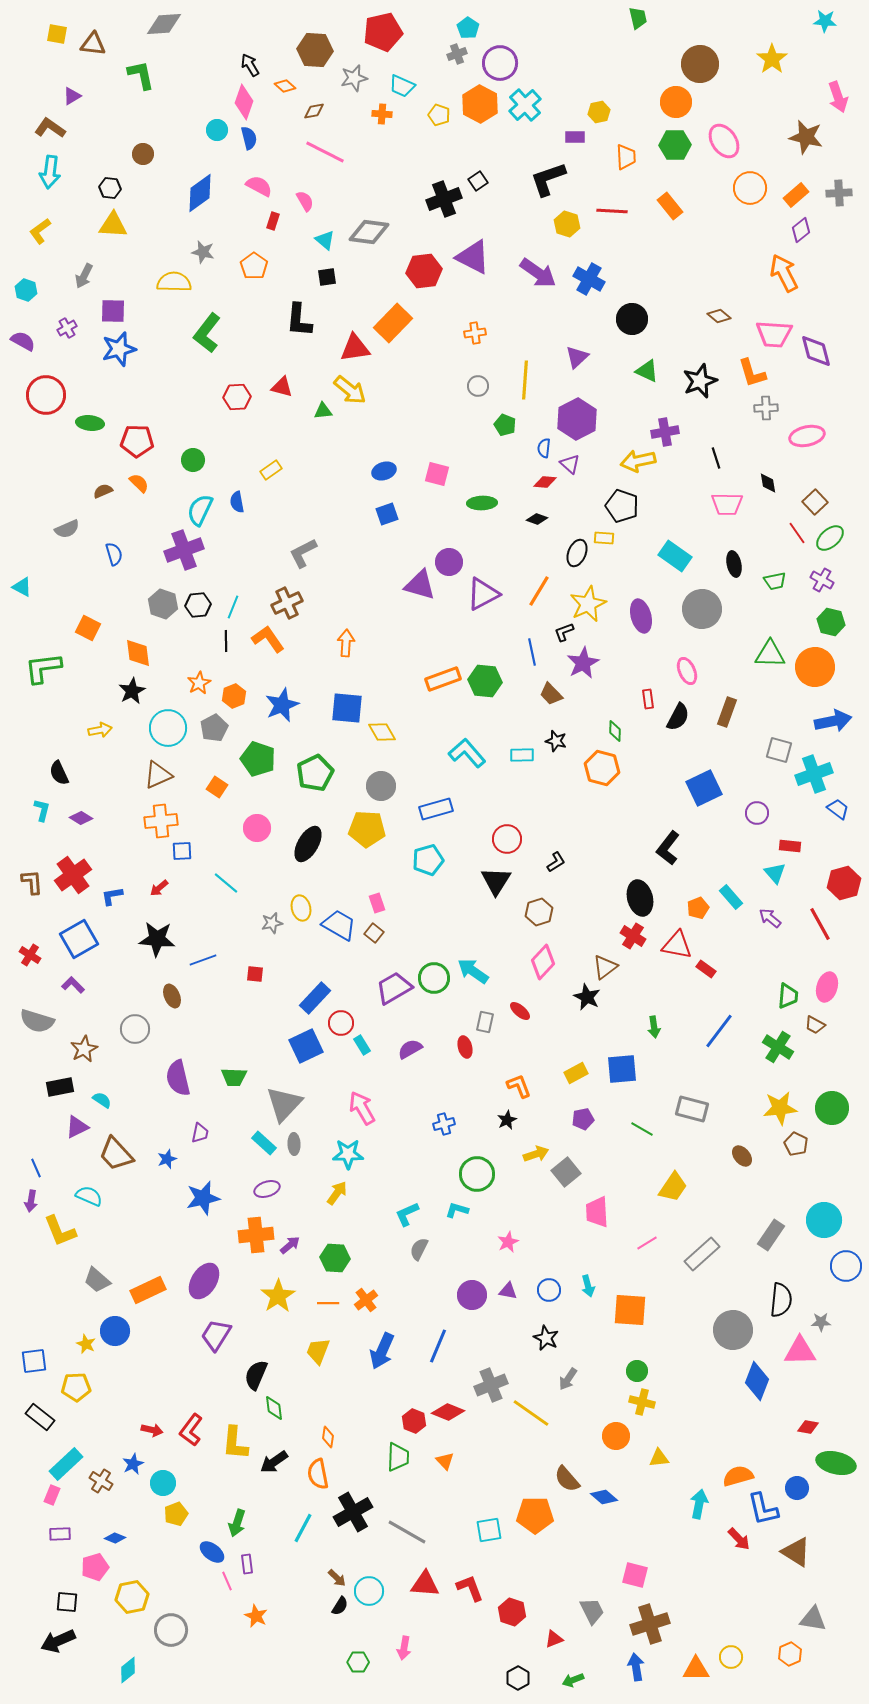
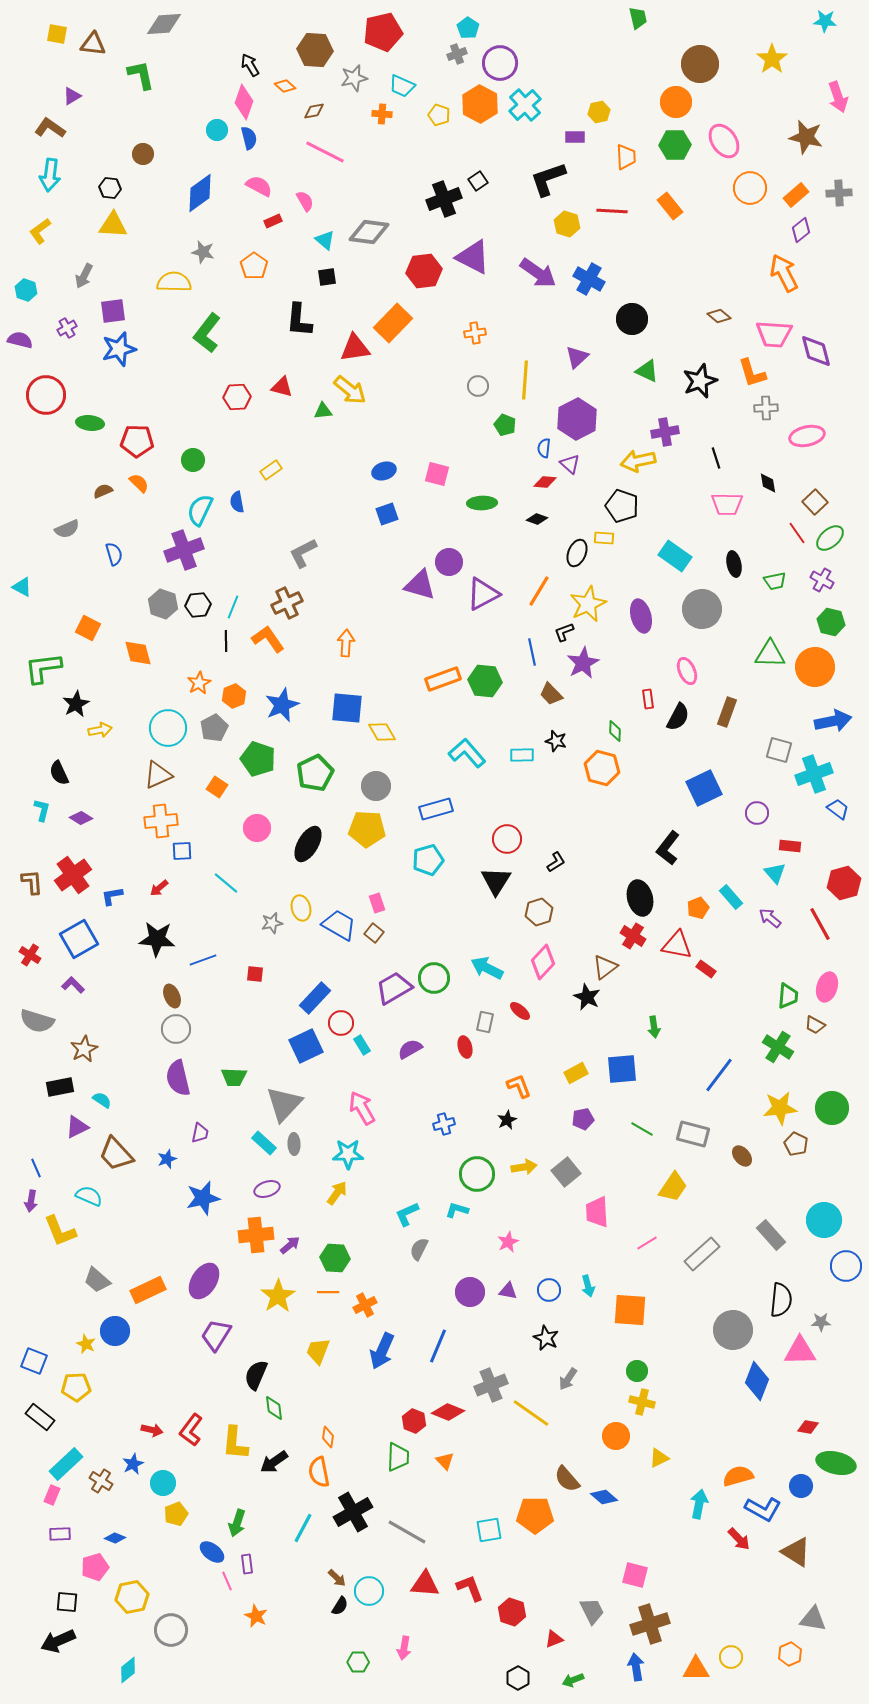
cyan arrow at (50, 172): moved 3 px down
red rectangle at (273, 221): rotated 48 degrees clockwise
purple square at (113, 311): rotated 8 degrees counterclockwise
purple semicircle at (23, 341): moved 3 px left, 1 px up; rotated 15 degrees counterclockwise
orange diamond at (138, 653): rotated 8 degrees counterclockwise
black star at (132, 691): moved 56 px left, 13 px down
gray circle at (381, 786): moved 5 px left
cyan arrow at (473, 971): moved 14 px right, 3 px up; rotated 8 degrees counterclockwise
gray circle at (135, 1029): moved 41 px right
blue line at (719, 1031): moved 44 px down
gray rectangle at (692, 1109): moved 1 px right, 25 px down
yellow arrow at (536, 1154): moved 12 px left, 13 px down; rotated 10 degrees clockwise
gray rectangle at (771, 1235): rotated 76 degrees counterclockwise
purple circle at (472, 1295): moved 2 px left, 3 px up
orange cross at (366, 1300): moved 1 px left, 5 px down; rotated 10 degrees clockwise
orange line at (328, 1303): moved 11 px up
blue square at (34, 1361): rotated 28 degrees clockwise
yellow triangle at (659, 1458): rotated 20 degrees counterclockwise
orange semicircle at (318, 1474): moved 1 px right, 2 px up
blue circle at (797, 1488): moved 4 px right, 2 px up
blue L-shape at (763, 1509): rotated 48 degrees counterclockwise
